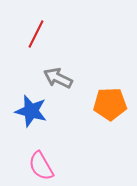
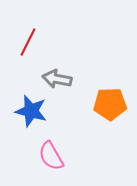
red line: moved 8 px left, 8 px down
gray arrow: moved 1 px left, 1 px down; rotated 16 degrees counterclockwise
pink semicircle: moved 10 px right, 10 px up
